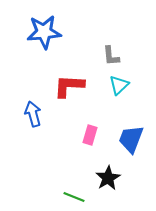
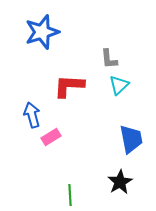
blue star: moved 2 px left; rotated 12 degrees counterclockwise
gray L-shape: moved 2 px left, 3 px down
blue arrow: moved 1 px left, 1 px down
pink rectangle: moved 39 px left, 2 px down; rotated 42 degrees clockwise
blue trapezoid: rotated 148 degrees clockwise
black star: moved 12 px right, 4 px down
green line: moved 4 px left, 2 px up; rotated 65 degrees clockwise
